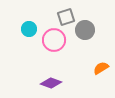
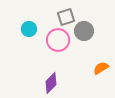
gray circle: moved 1 px left, 1 px down
pink circle: moved 4 px right
purple diamond: rotated 65 degrees counterclockwise
